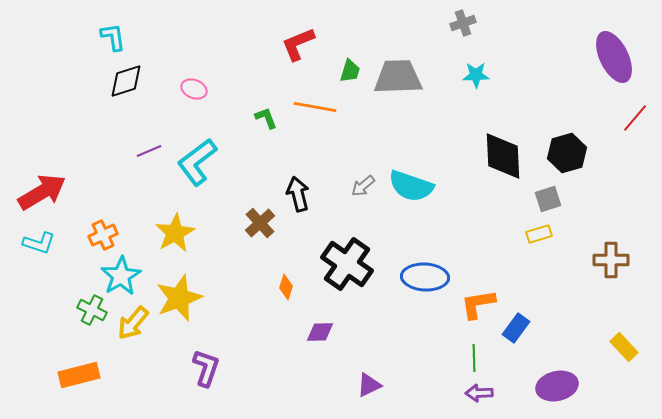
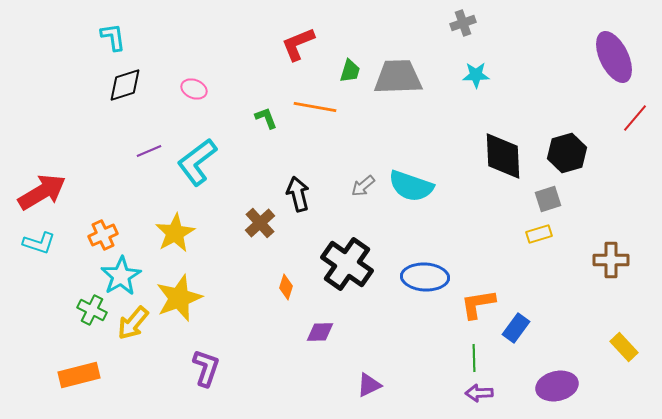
black diamond at (126, 81): moved 1 px left, 4 px down
